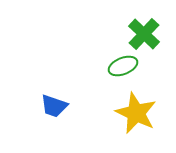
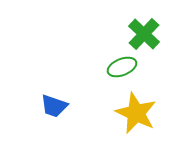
green ellipse: moved 1 px left, 1 px down
